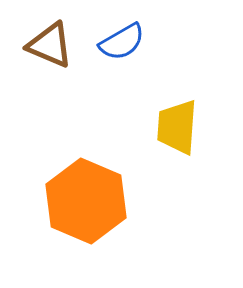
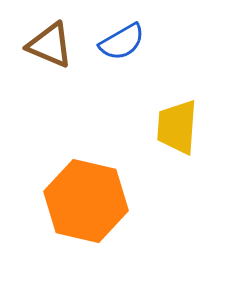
orange hexagon: rotated 10 degrees counterclockwise
